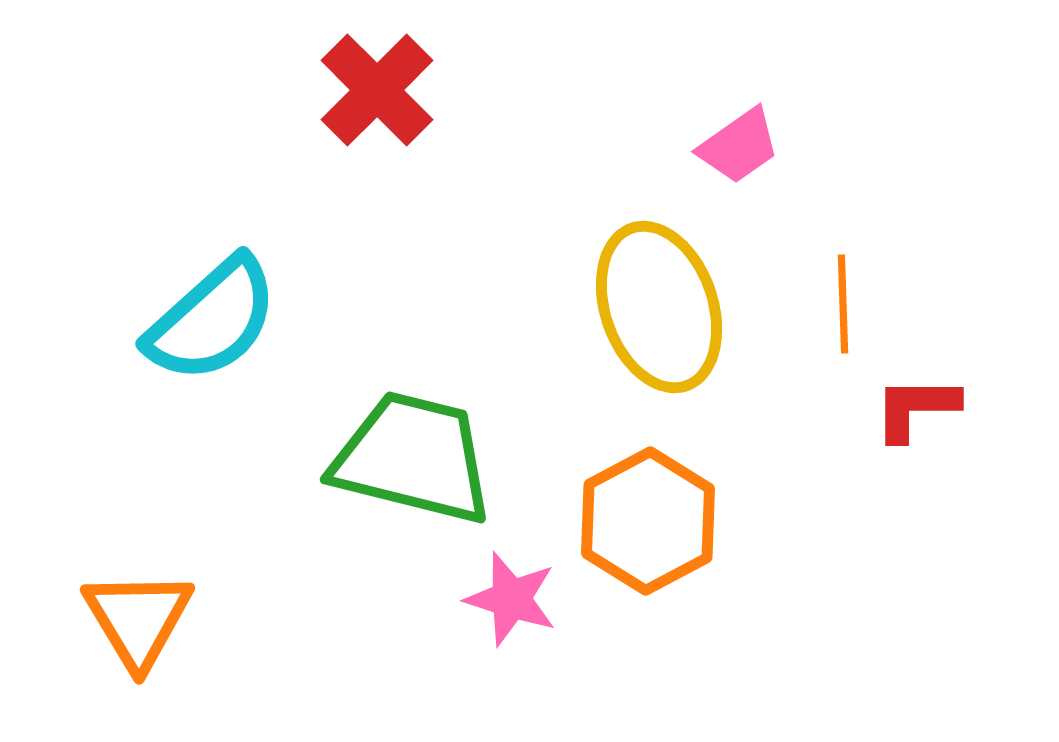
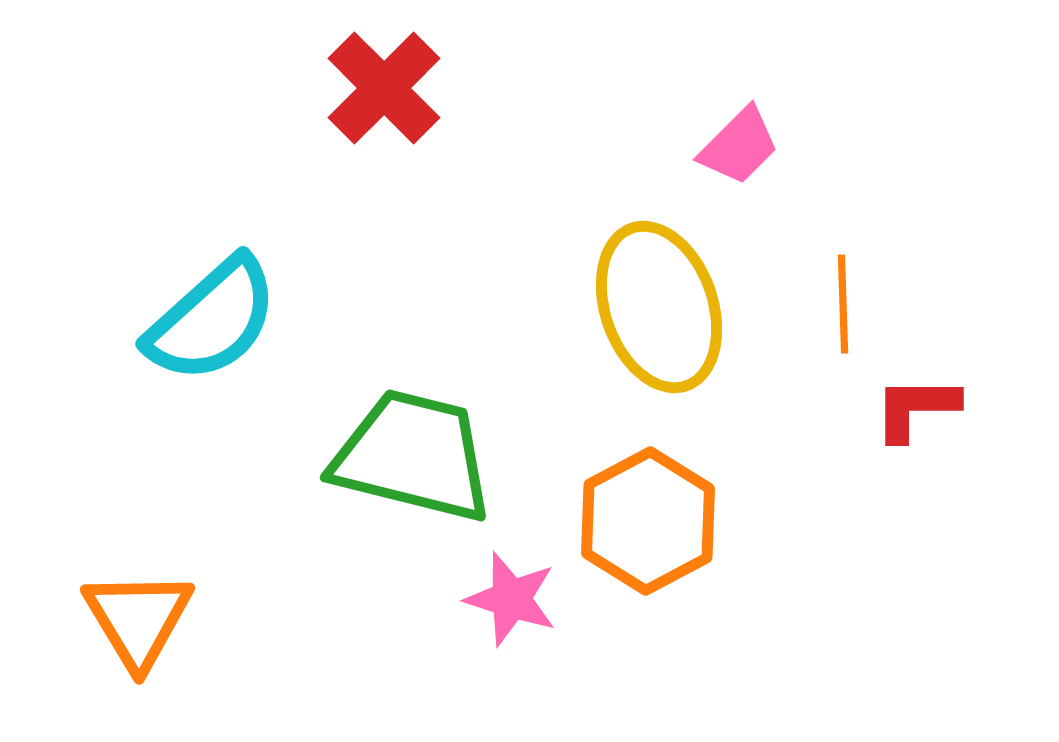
red cross: moved 7 px right, 2 px up
pink trapezoid: rotated 10 degrees counterclockwise
green trapezoid: moved 2 px up
